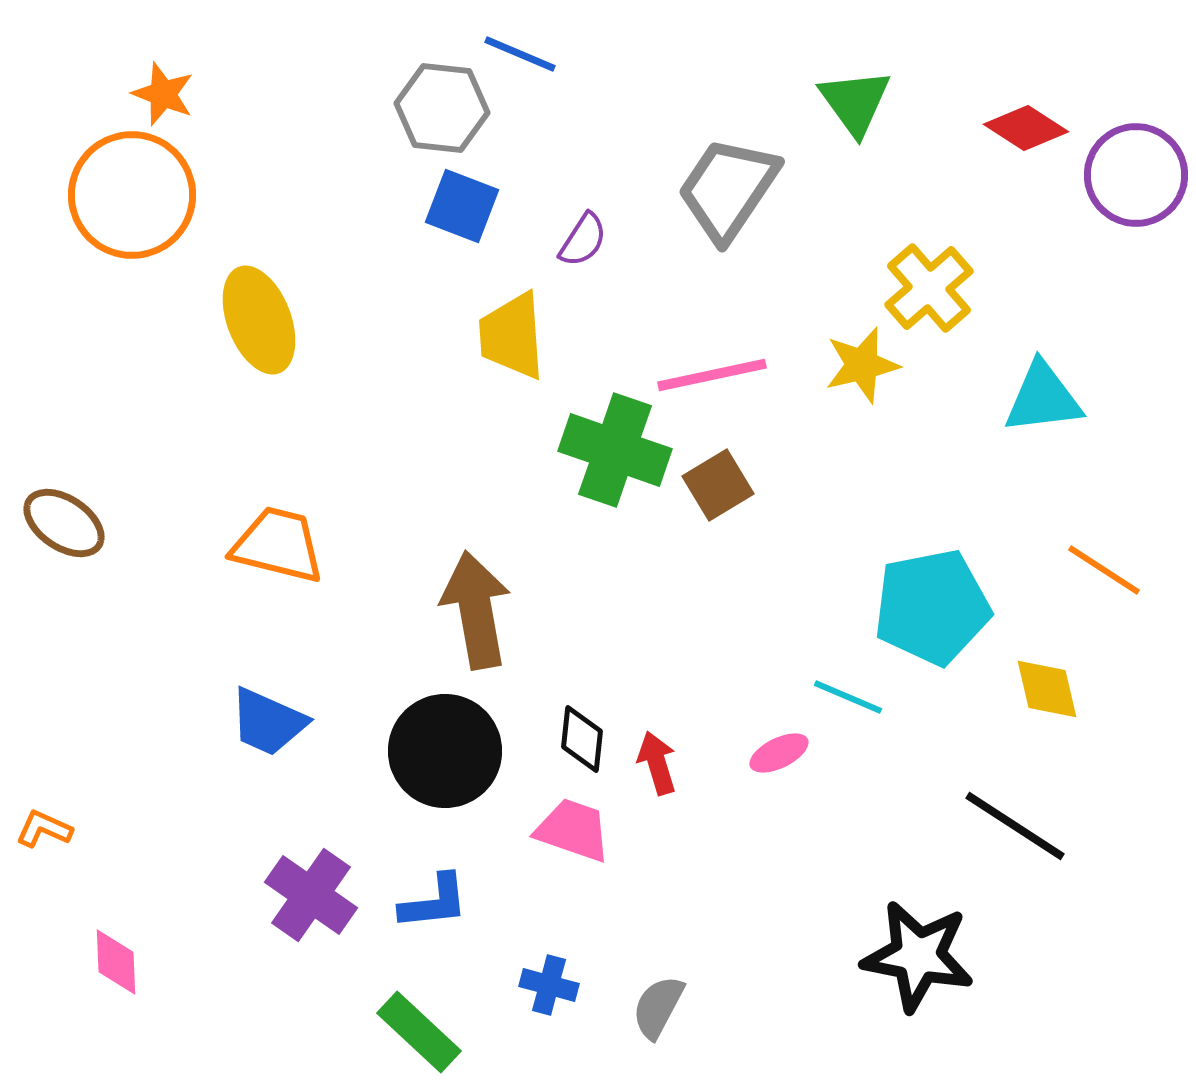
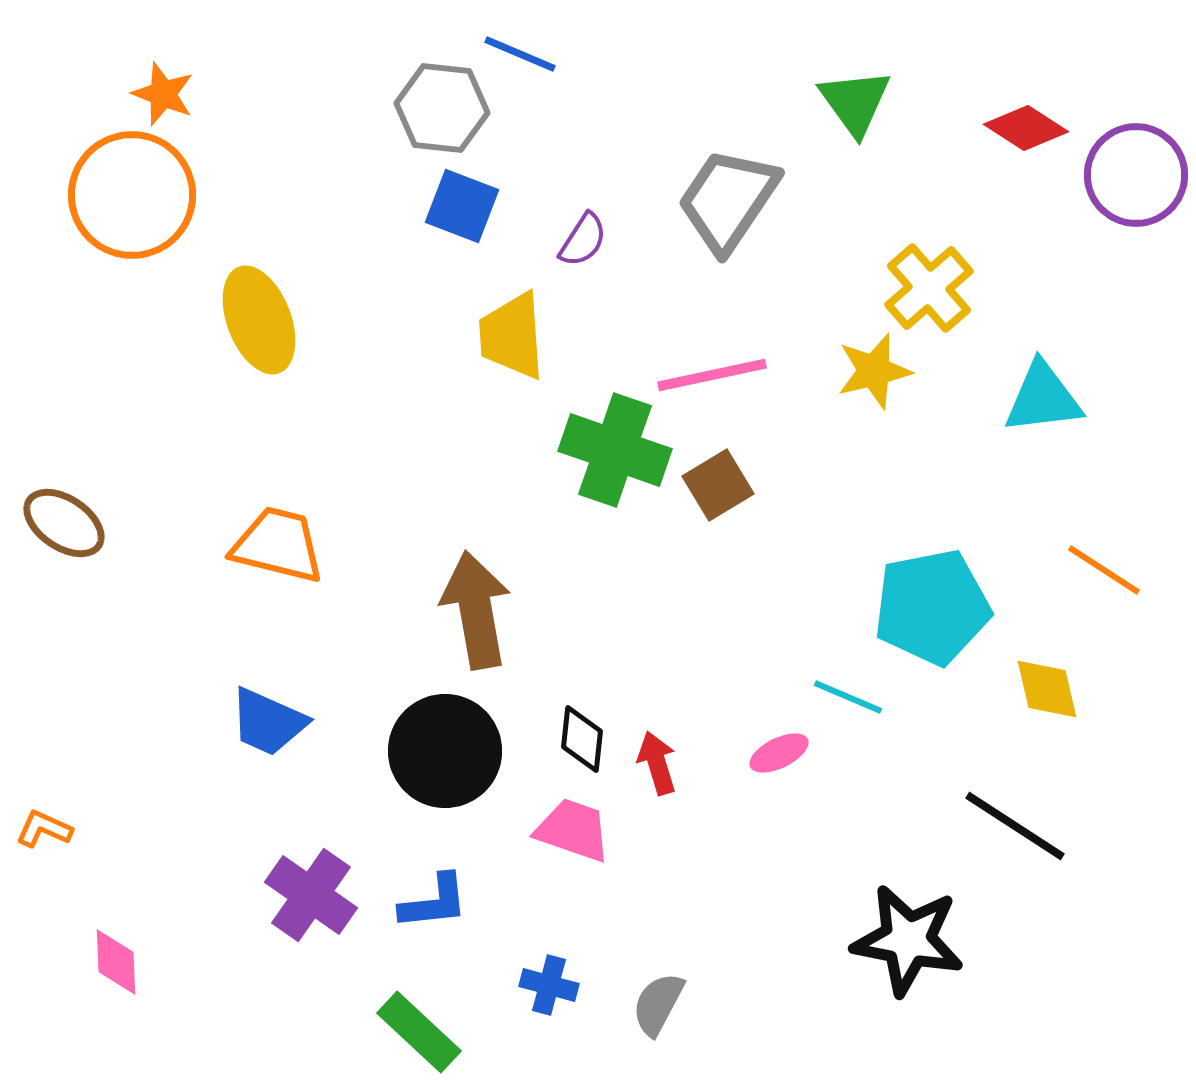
gray trapezoid: moved 11 px down
yellow star: moved 12 px right, 6 px down
black star: moved 10 px left, 16 px up
gray semicircle: moved 3 px up
